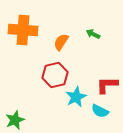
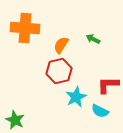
orange cross: moved 2 px right, 2 px up
green arrow: moved 5 px down
orange semicircle: moved 3 px down
red hexagon: moved 4 px right, 4 px up
red L-shape: moved 1 px right
green star: rotated 24 degrees counterclockwise
